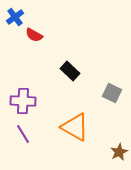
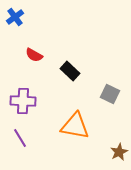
red semicircle: moved 20 px down
gray square: moved 2 px left, 1 px down
orange triangle: moved 1 px up; rotated 20 degrees counterclockwise
purple line: moved 3 px left, 4 px down
